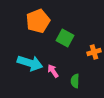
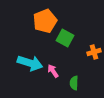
orange pentagon: moved 7 px right
green semicircle: moved 1 px left, 2 px down
